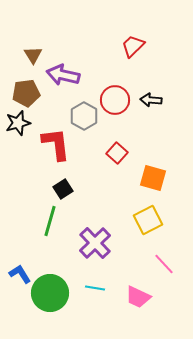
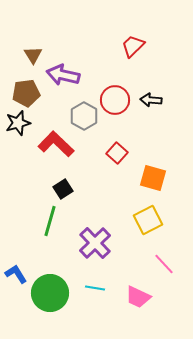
red L-shape: rotated 39 degrees counterclockwise
blue L-shape: moved 4 px left
